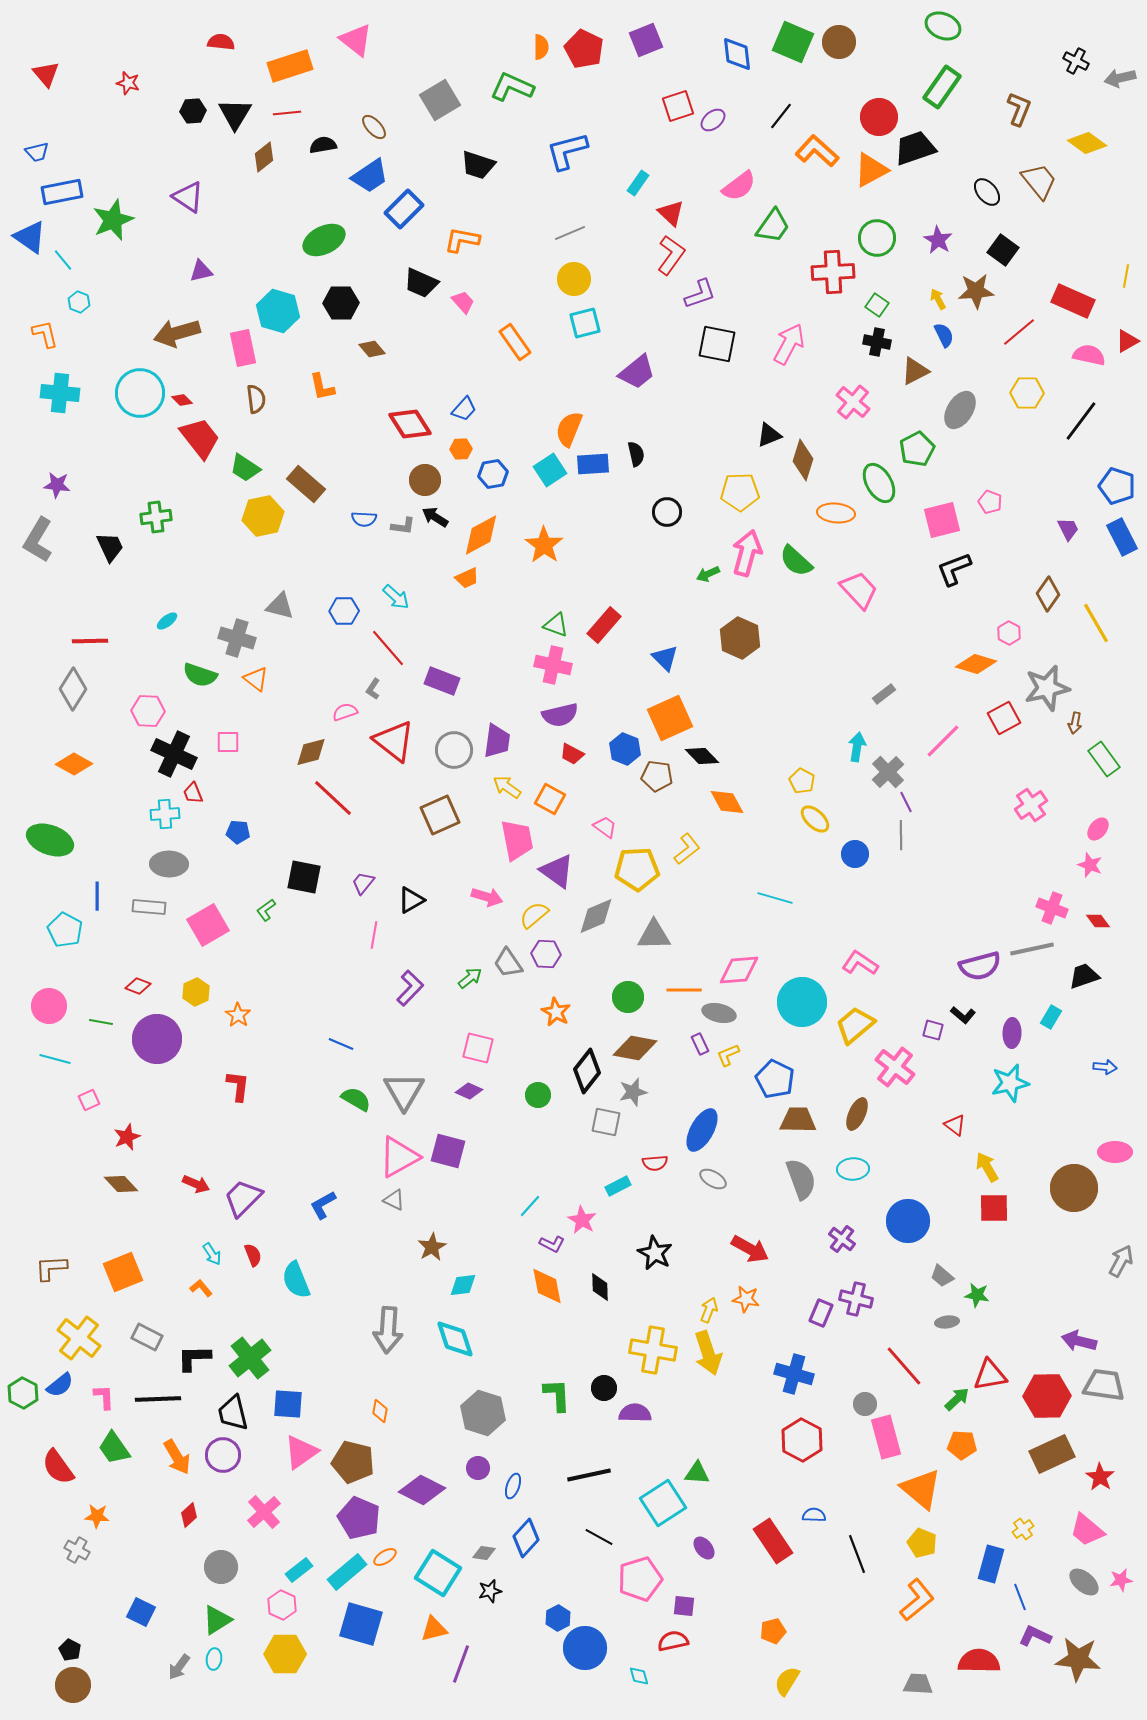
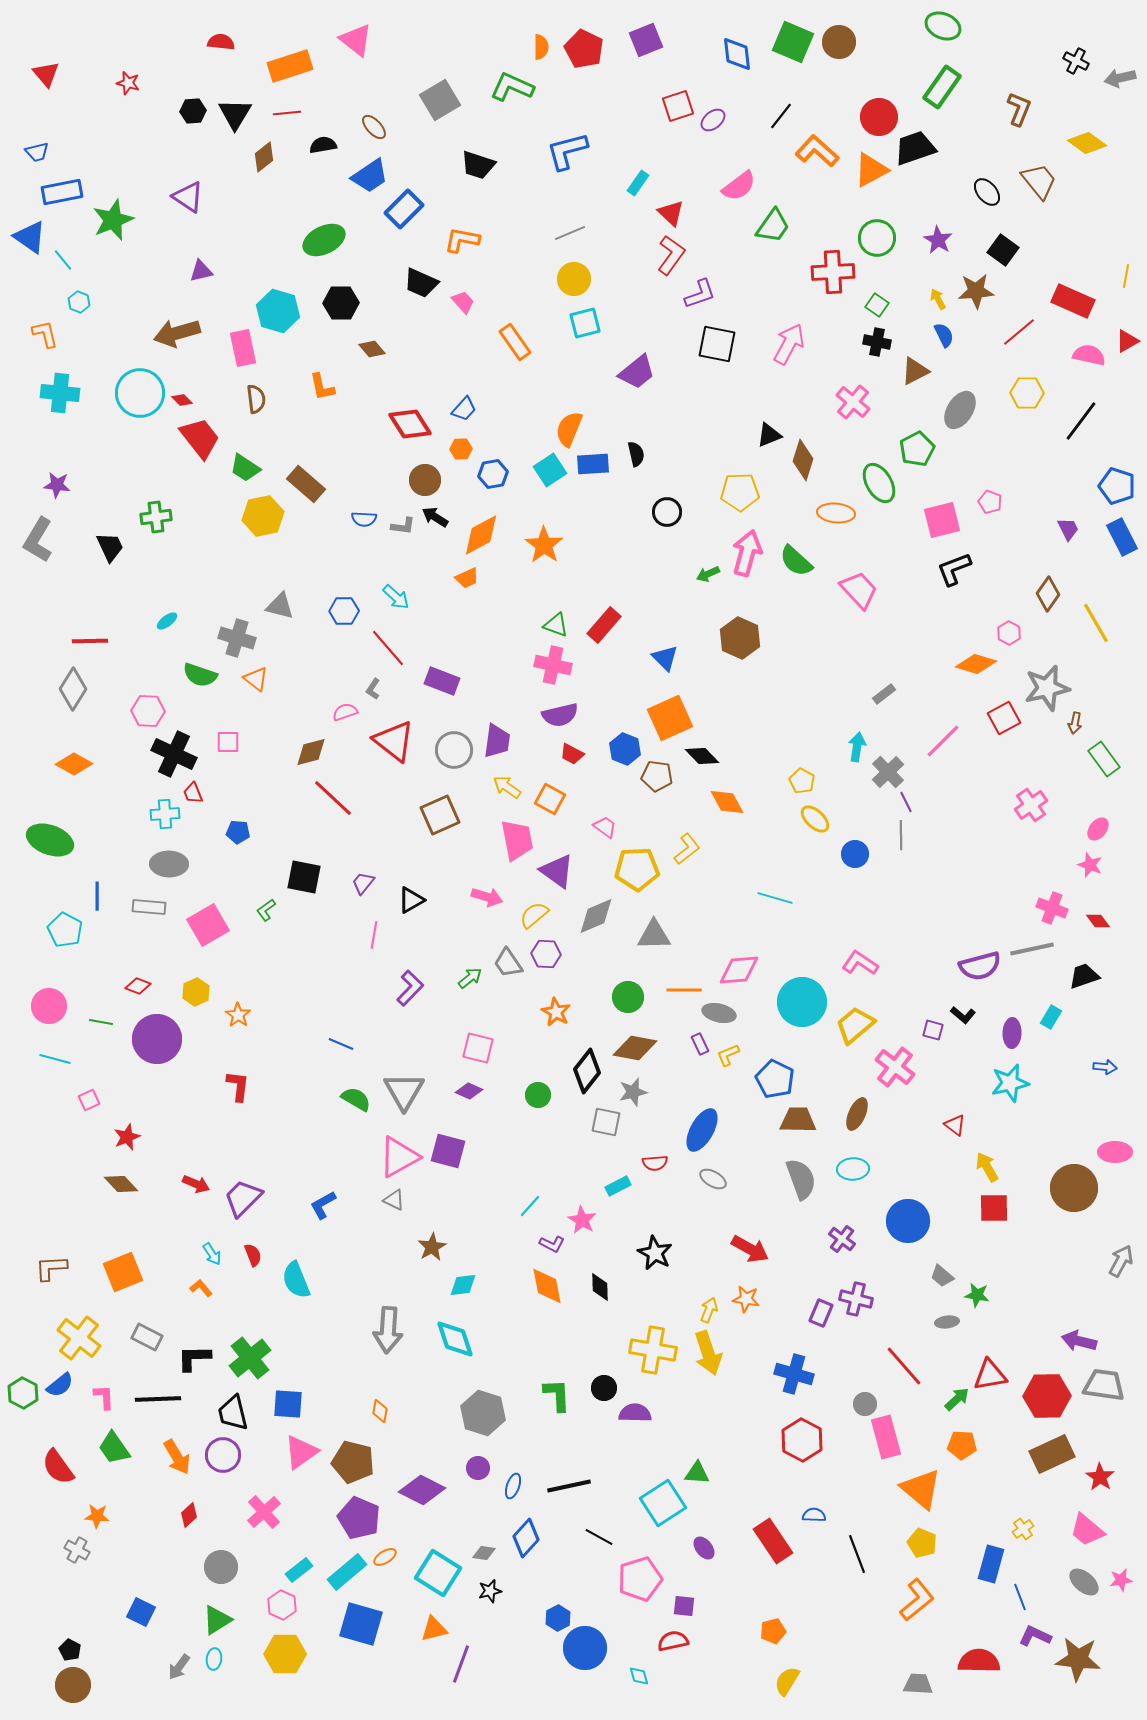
black line at (589, 1475): moved 20 px left, 11 px down
